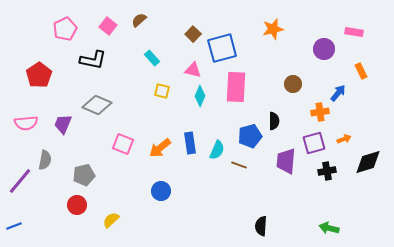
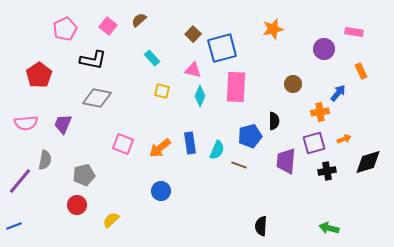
gray diamond at (97, 105): moved 7 px up; rotated 12 degrees counterclockwise
